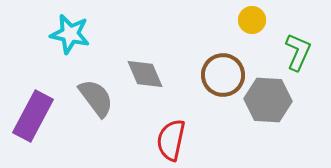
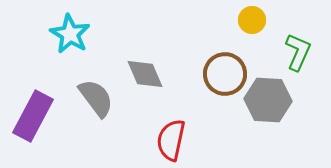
cyan star: rotated 18 degrees clockwise
brown circle: moved 2 px right, 1 px up
